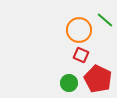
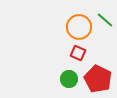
orange circle: moved 3 px up
red square: moved 3 px left, 2 px up
green circle: moved 4 px up
